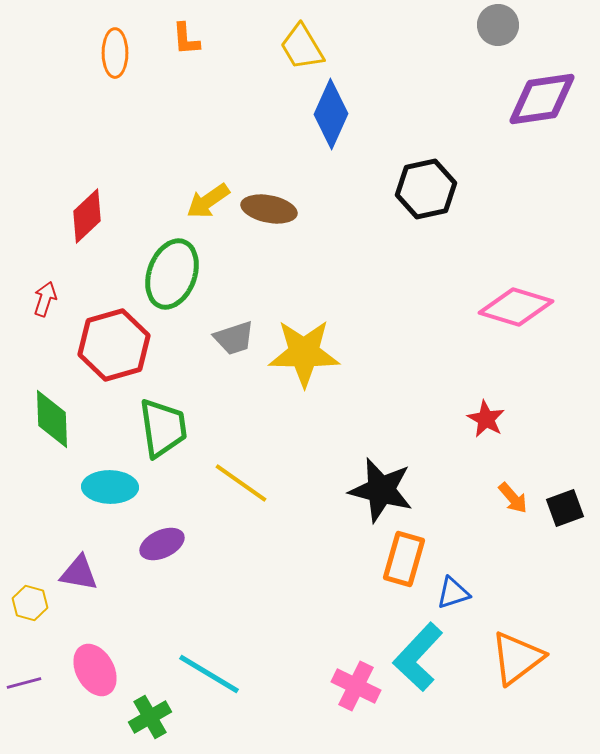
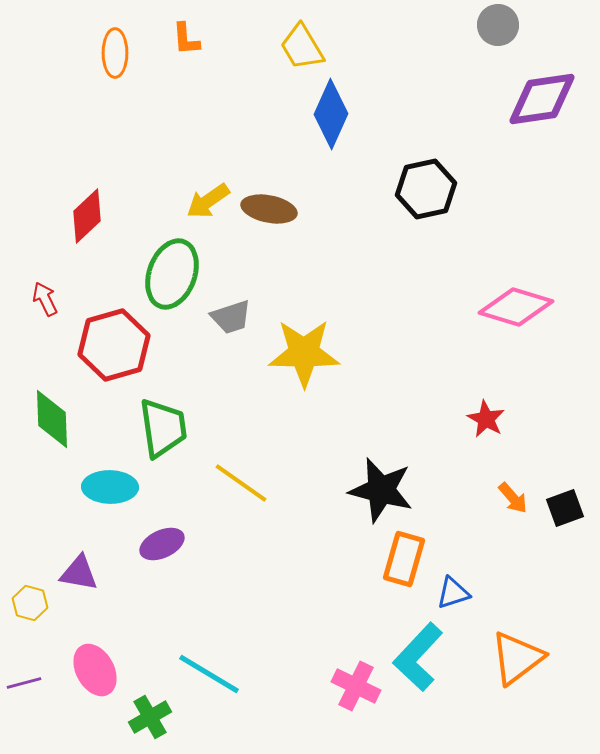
red arrow: rotated 44 degrees counterclockwise
gray trapezoid: moved 3 px left, 21 px up
